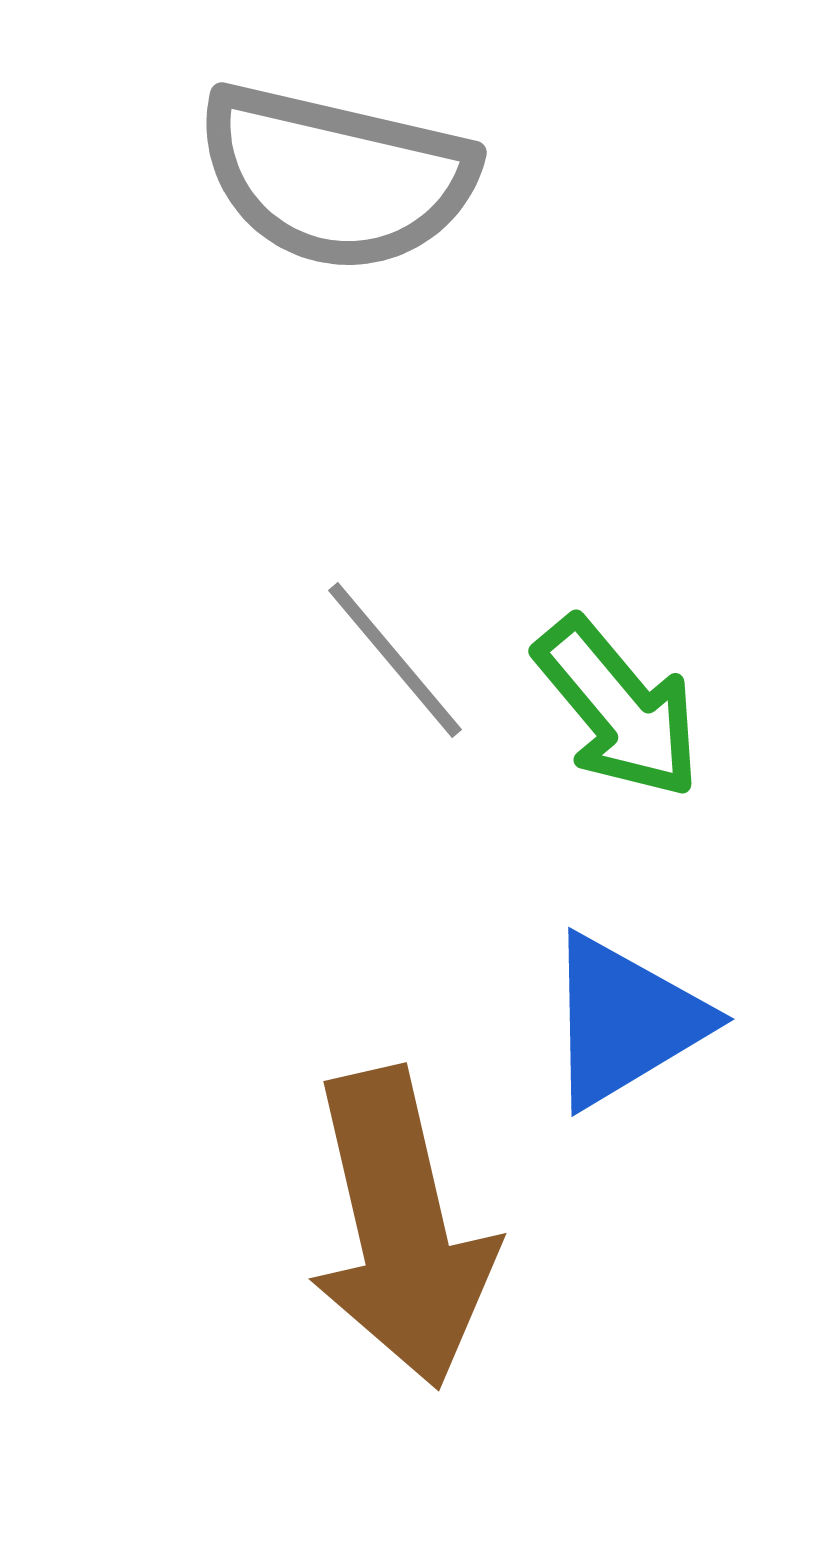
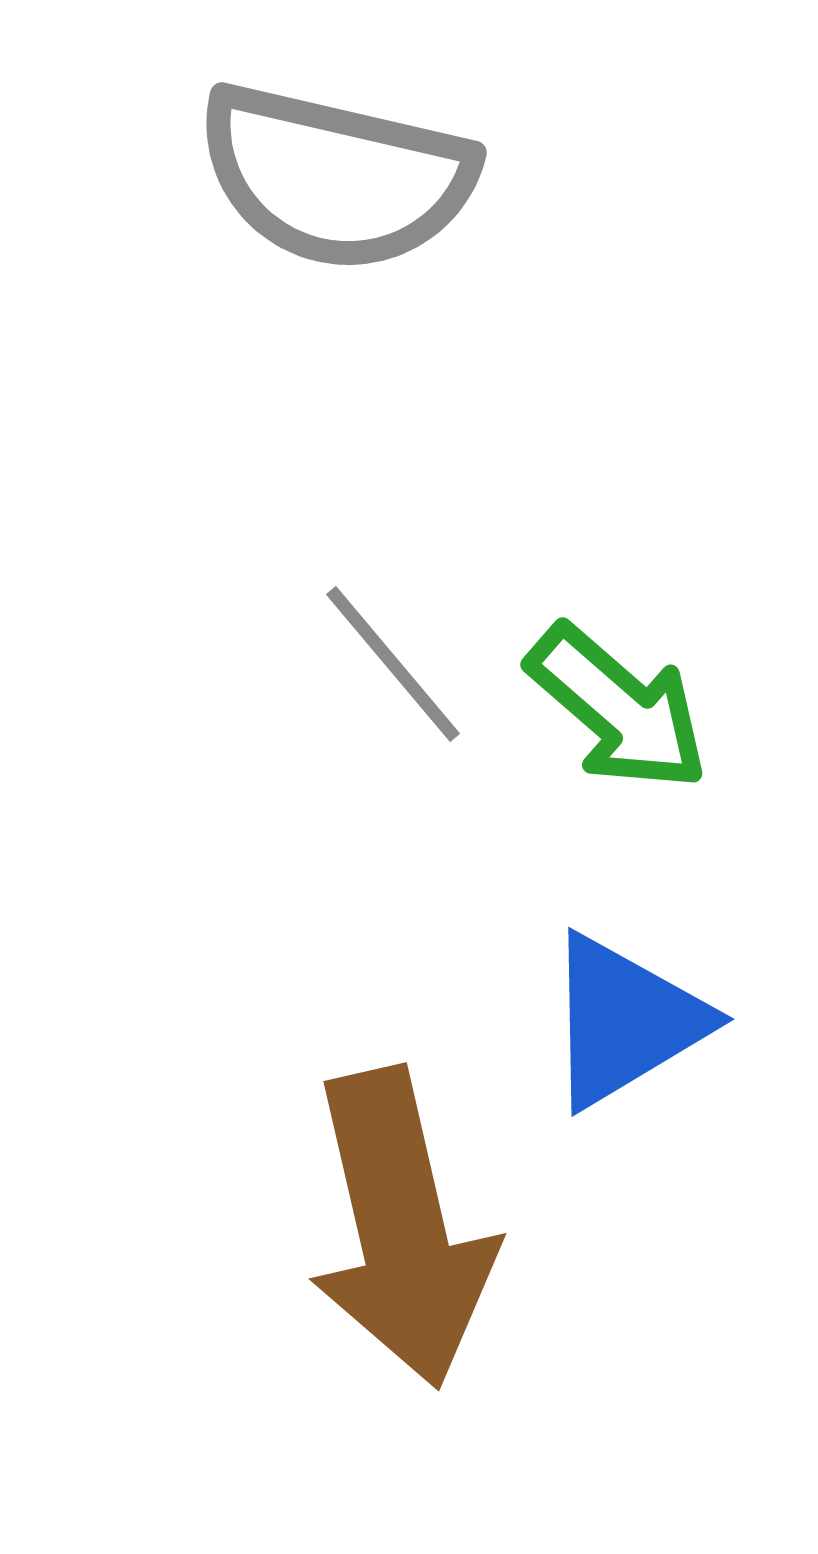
gray line: moved 2 px left, 4 px down
green arrow: rotated 9 degrees counterclockwise
